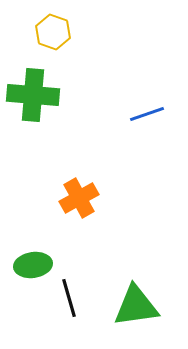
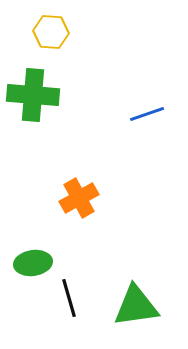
yellow hexagon: moved 2 px left; rotated 16 degrees counterclockwise
green ellipse: moved 2 px up
